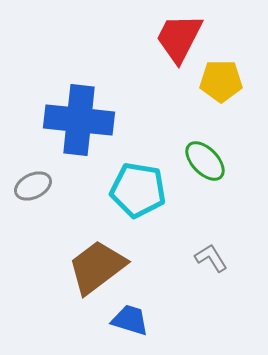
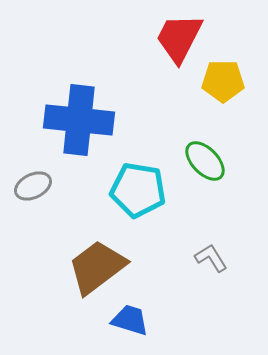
yellow pentagon: moved 2 px right
